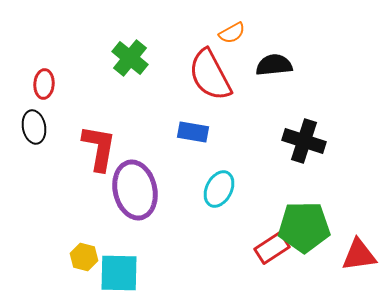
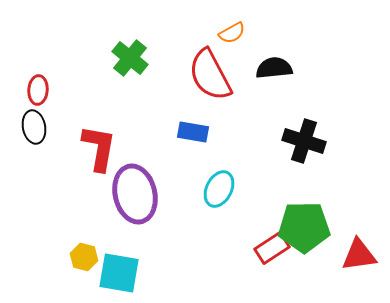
black semicircle: moved 3 px down
red ellipse: moved 6 px left, 6 px down
purple ellipse: moved 4 px down
cyan square: rotated 9 degrees clockwise
